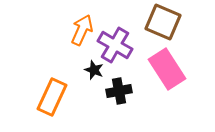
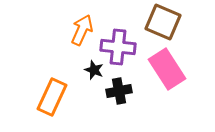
purple cross: moved 3 px right, 2 px down; rotated 24 degrees counterclockwise
